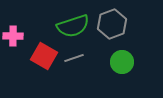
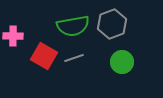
green semicircle: rotated 8 degrees clockwise
